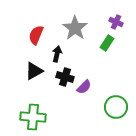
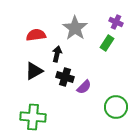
red semicircle: rotated 60 degrees clockwise
